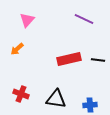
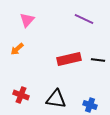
red cross: moved 1 px down
blue cross: rotated 24 degrees clockwise
